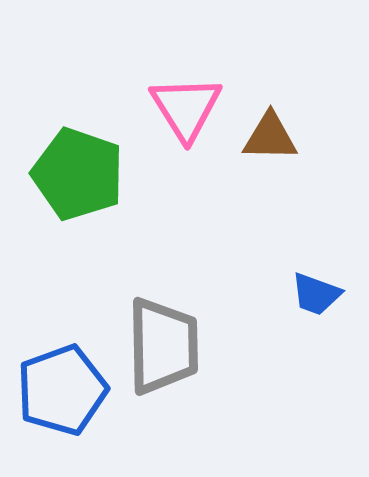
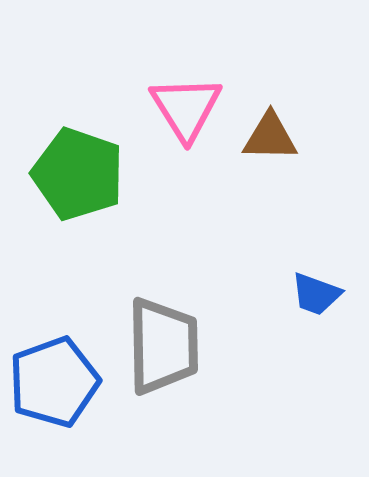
blue pentagon: moved 8 px left, 8 px up
